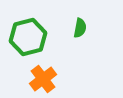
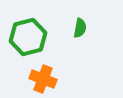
orange cross: rotated 32 degrees counterclockwise
